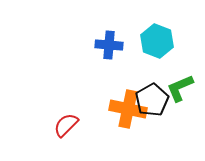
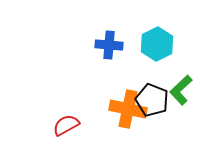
cyan hexagon: moved 3 px down; rotated 12 degrees clockwise
green L-shape: moved 1 px right, 2 px down; rotated 20 degrees counterclockwise
black pentagon: rotated 20 degrees counterclockwise
red semicircle: rotated 16 degrees clockwise
